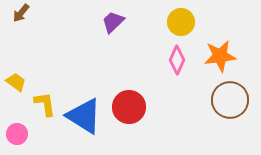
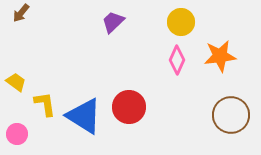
brown circle: moved 1 px right, 15 px down
